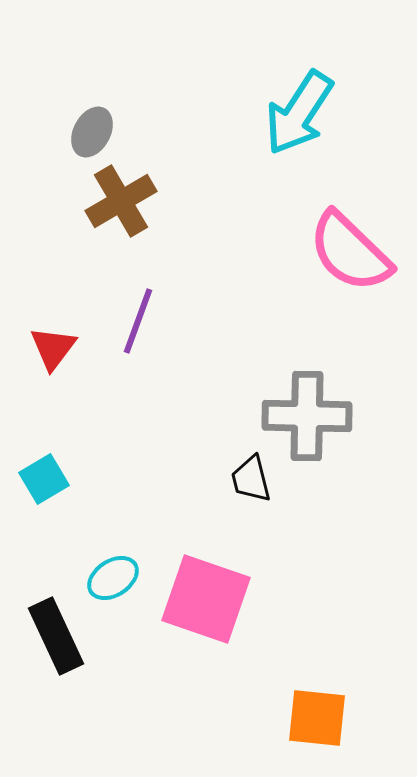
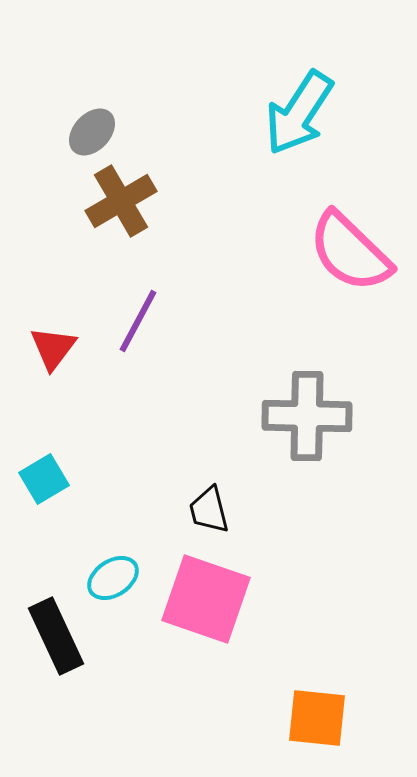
gray ellipse: rotated 15 degrees clockwise
purple line: rotated 8 degrees clockwise
black trapezoid: moved 42 px left, 31 px down
